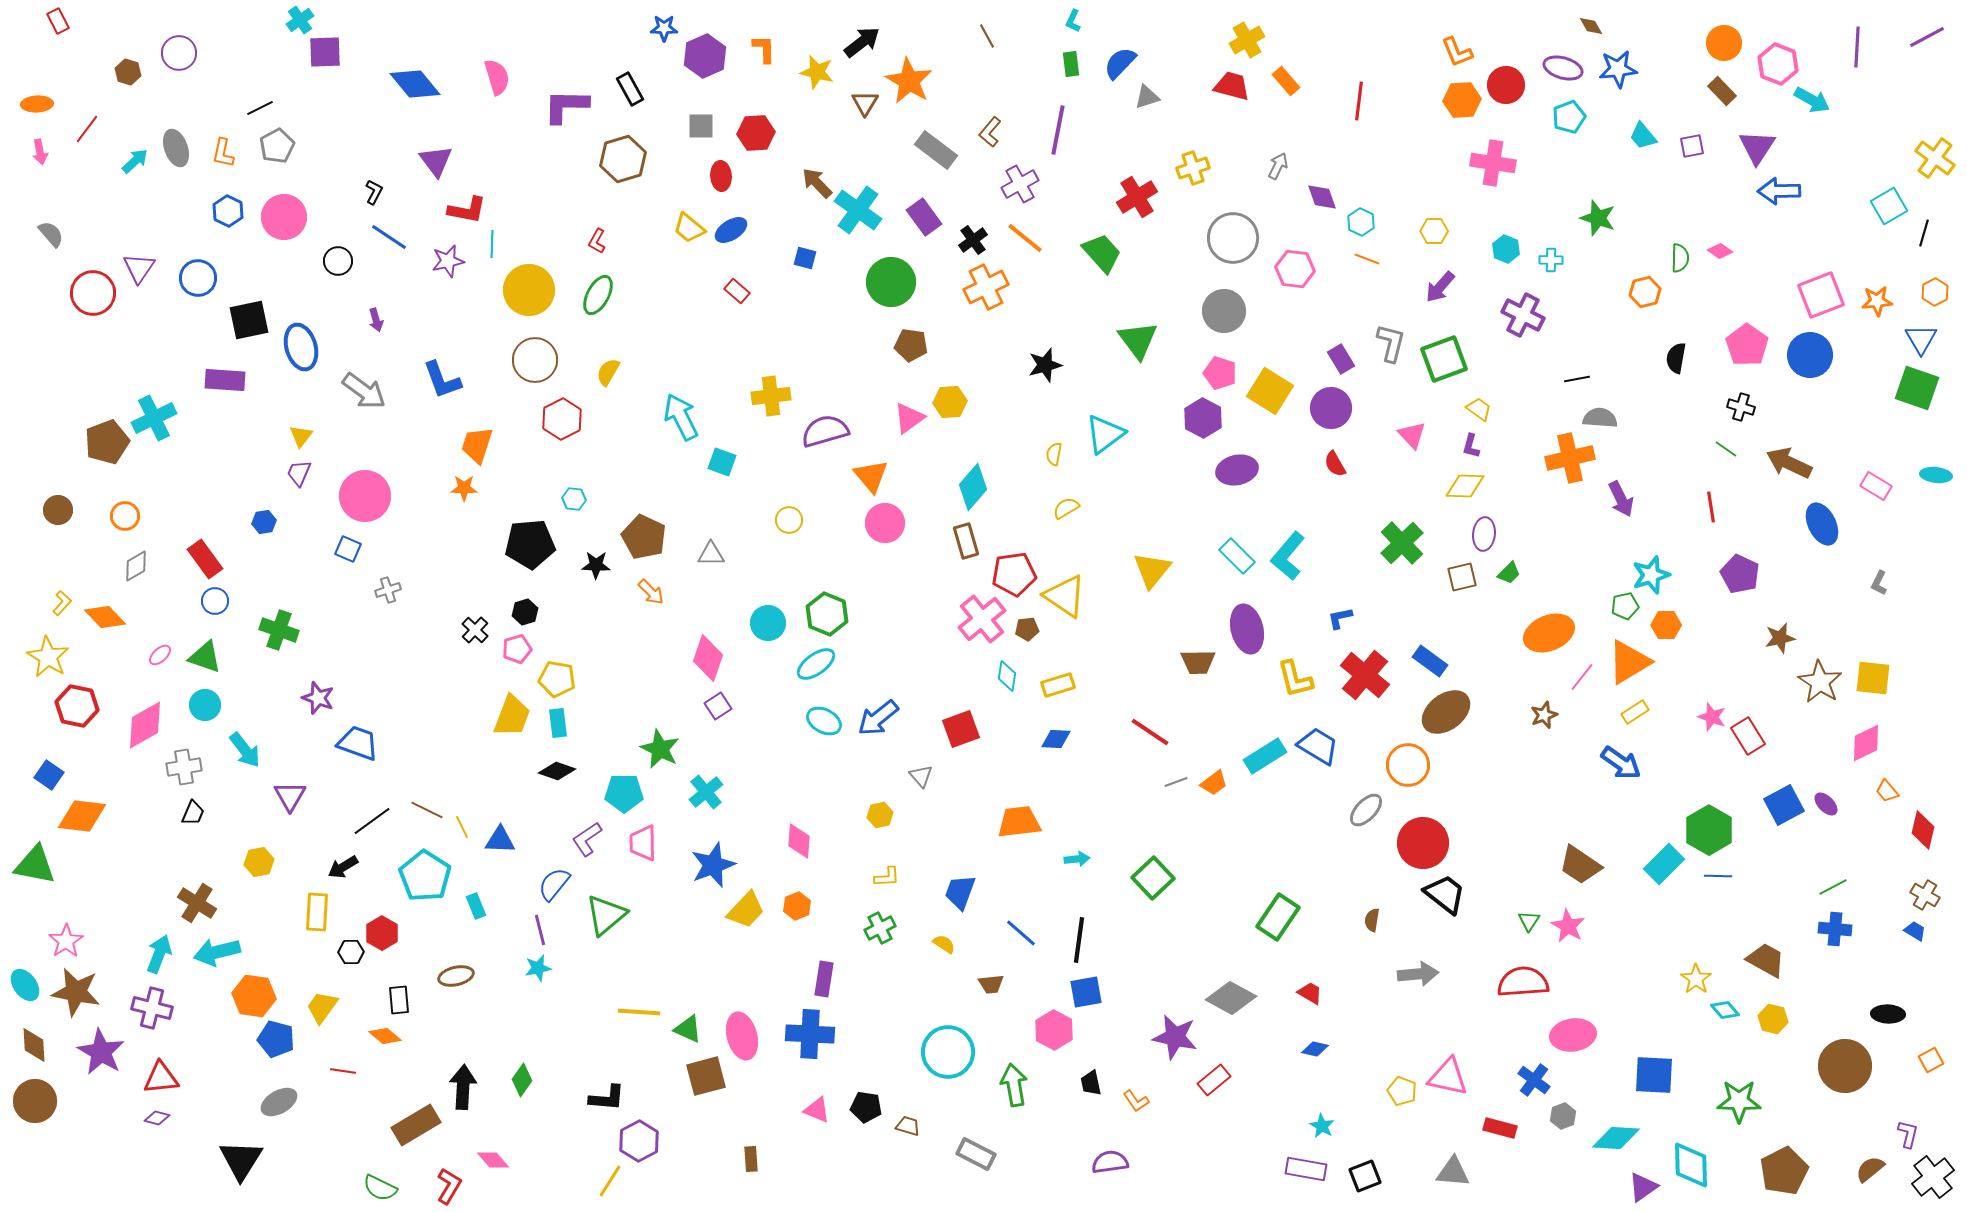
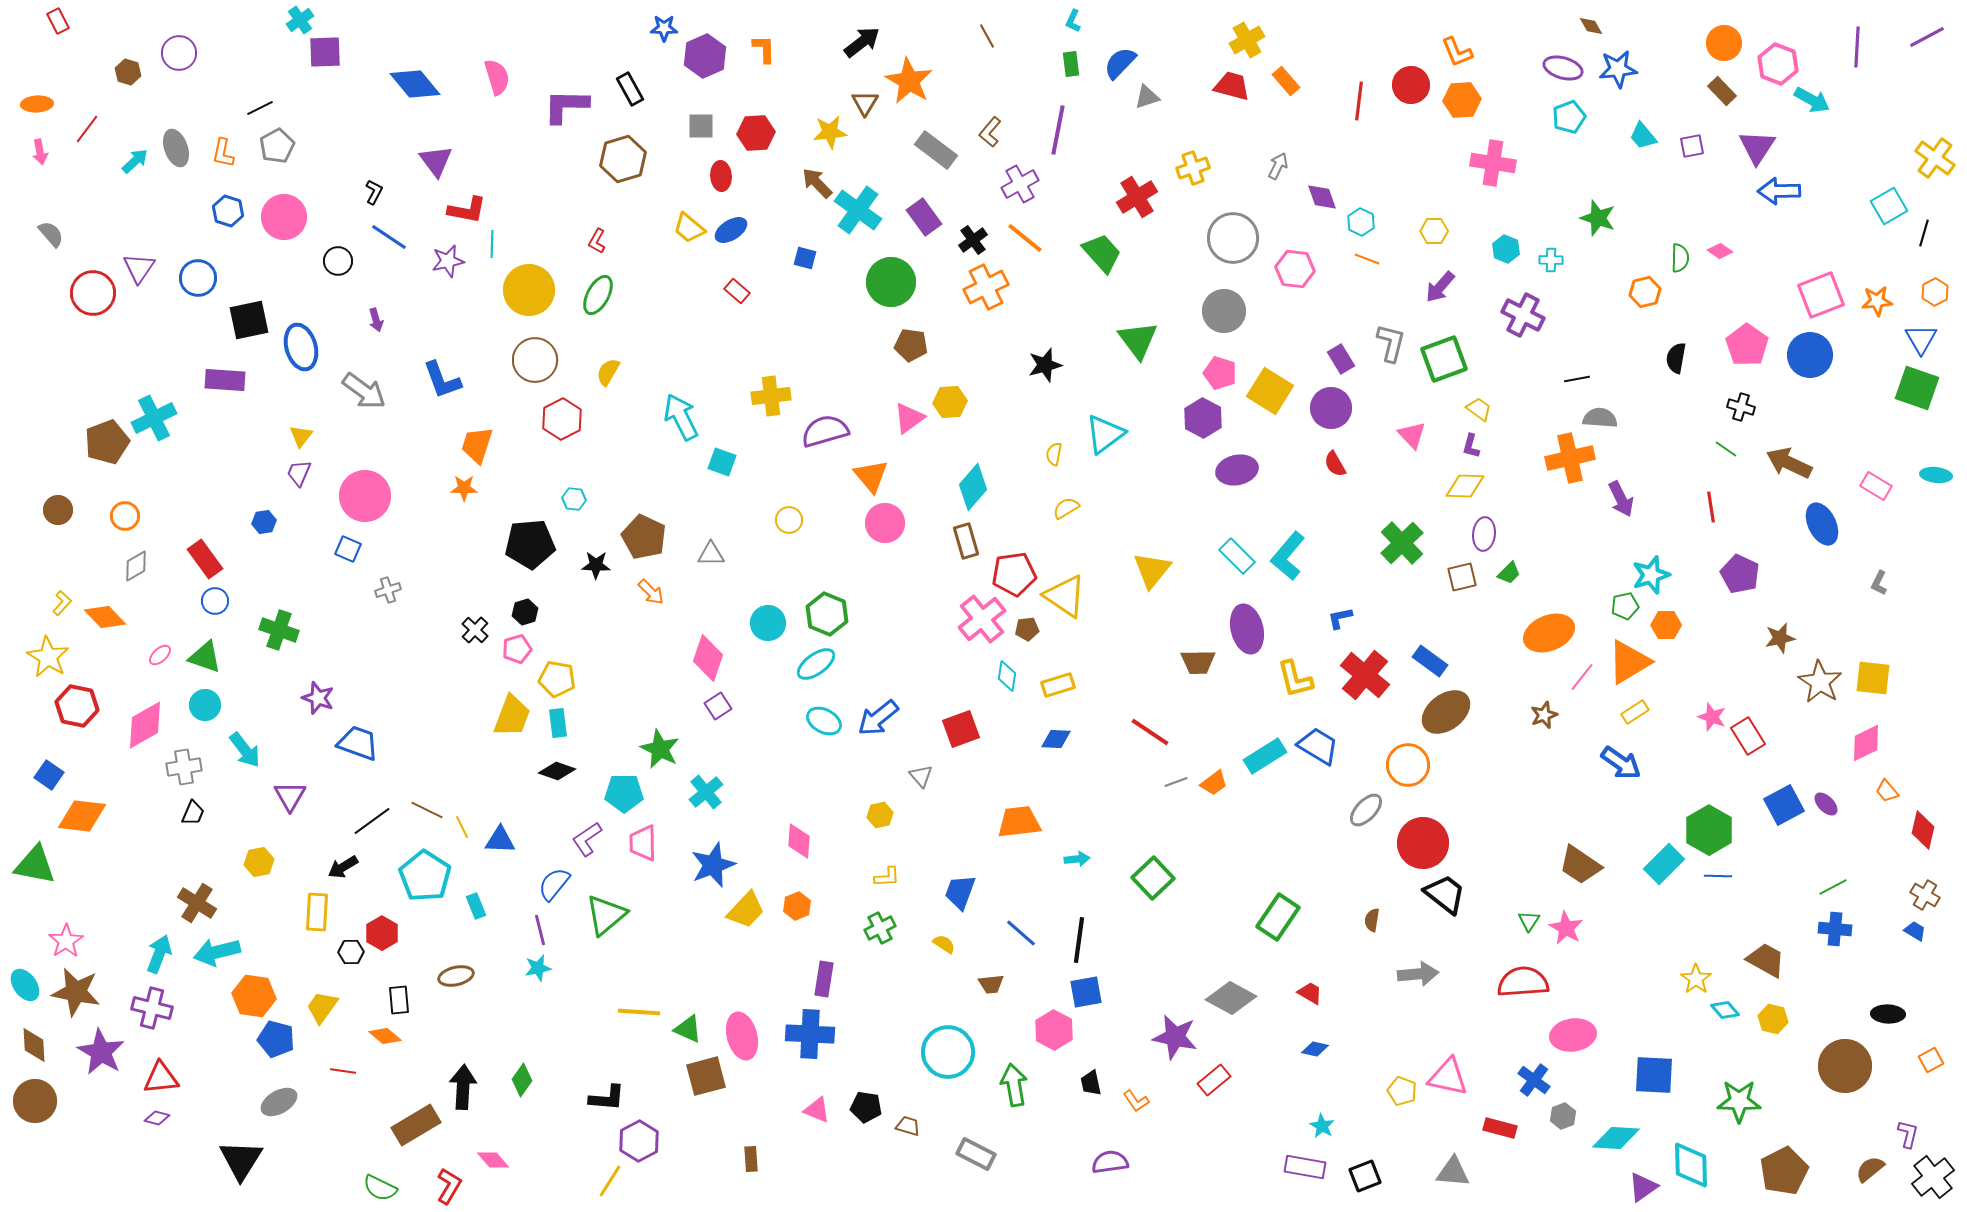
yellow star at (817, 72): moved 13 px right, 60 px down; rotated 20 degrees counterclockwise
red circle at (1506, 85): moved 95 px left
blue hexagon at (228, 211): rotated 8 degrees counterclockwise
pink star at (1568, 926): moved 2 px left, 2 px down
purple rectangle at (1306, 1169): moved 1 px left, 2 px up
